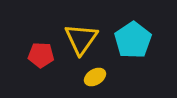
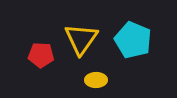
cyan pentagon: rotated 15 degrees counterclockwise
yellow ellipse: moved 1 px right, 3 px down; rotated 30 degrees clockwise
